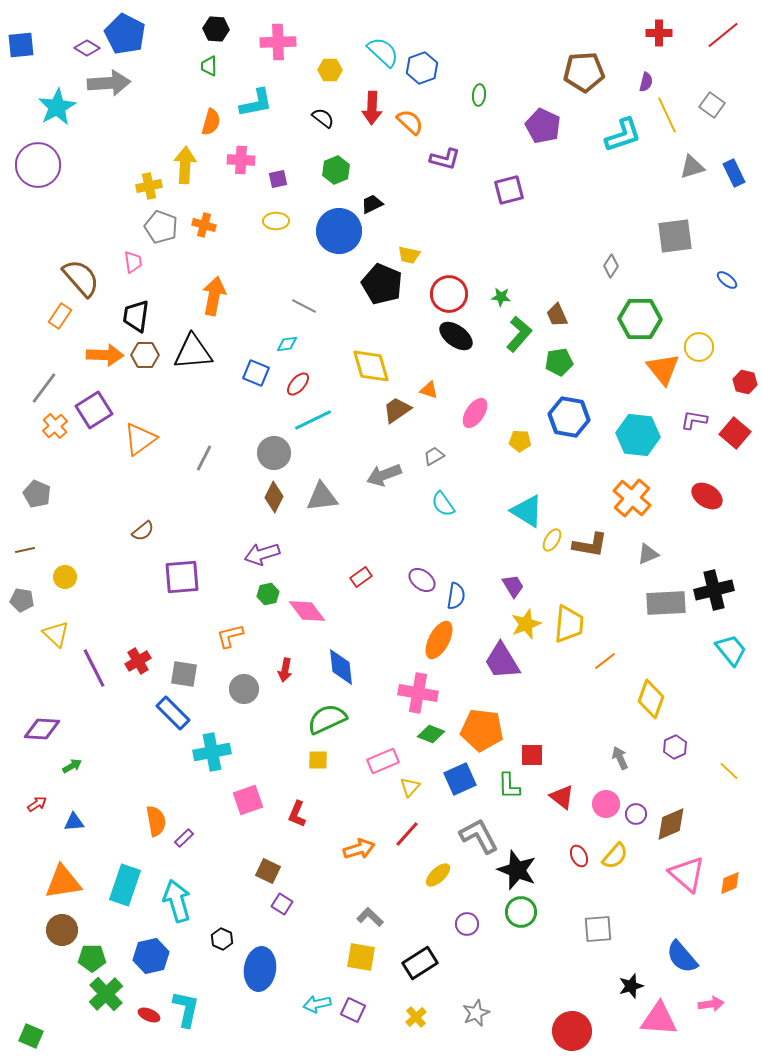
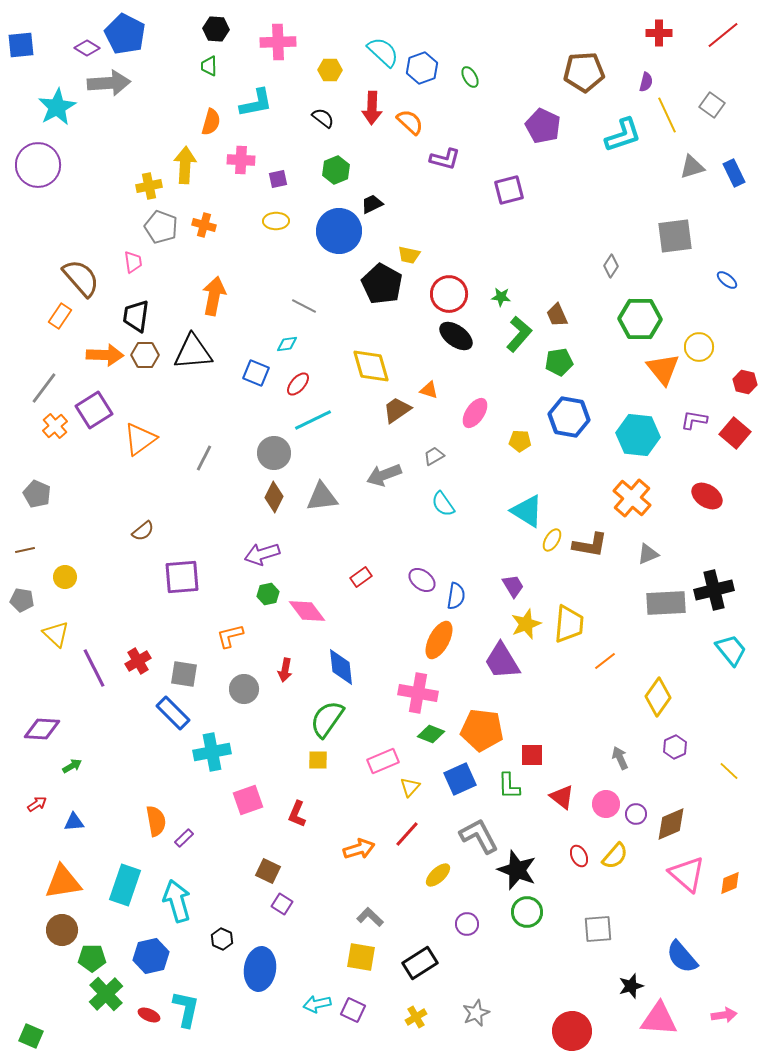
green ellipse at (479, 95): moved 9 px left, 18 px up; rotated 35 degrees counterclockwise
black pentagon at (382, 284): rotated 6 degrees clockwise
yellow diamond at (651, 699): moved 7 px right, 2 px up; rotated 15 degrees clockwise
green semicircle at (327, 719): rotated 30 degrees counterclockwise
green circle at (521, 912): moved 6 px right
pink arrow at (711, 1004): moved 13 px right, 11 px down
yellow cross at (416, 1017): rotated 10 degrees clockwise
